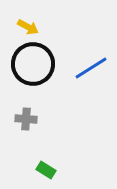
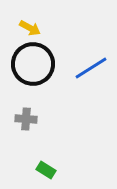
yellow arrow: moved 2 px right, 1 px down
